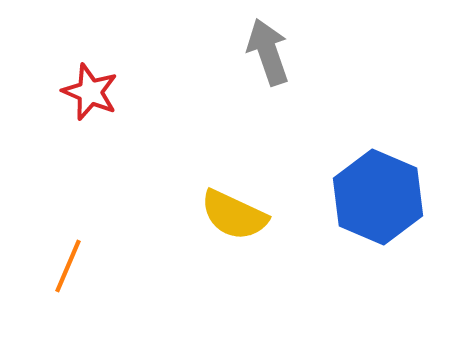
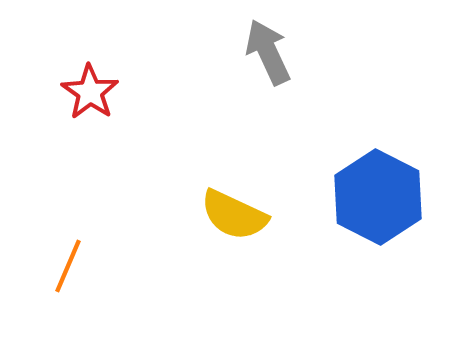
gray arrow: rotated 6 degrees counterclockwise
red star: rotated 12 degrees clockwise
blue hexagon: rotated 4 degrees clockwise
